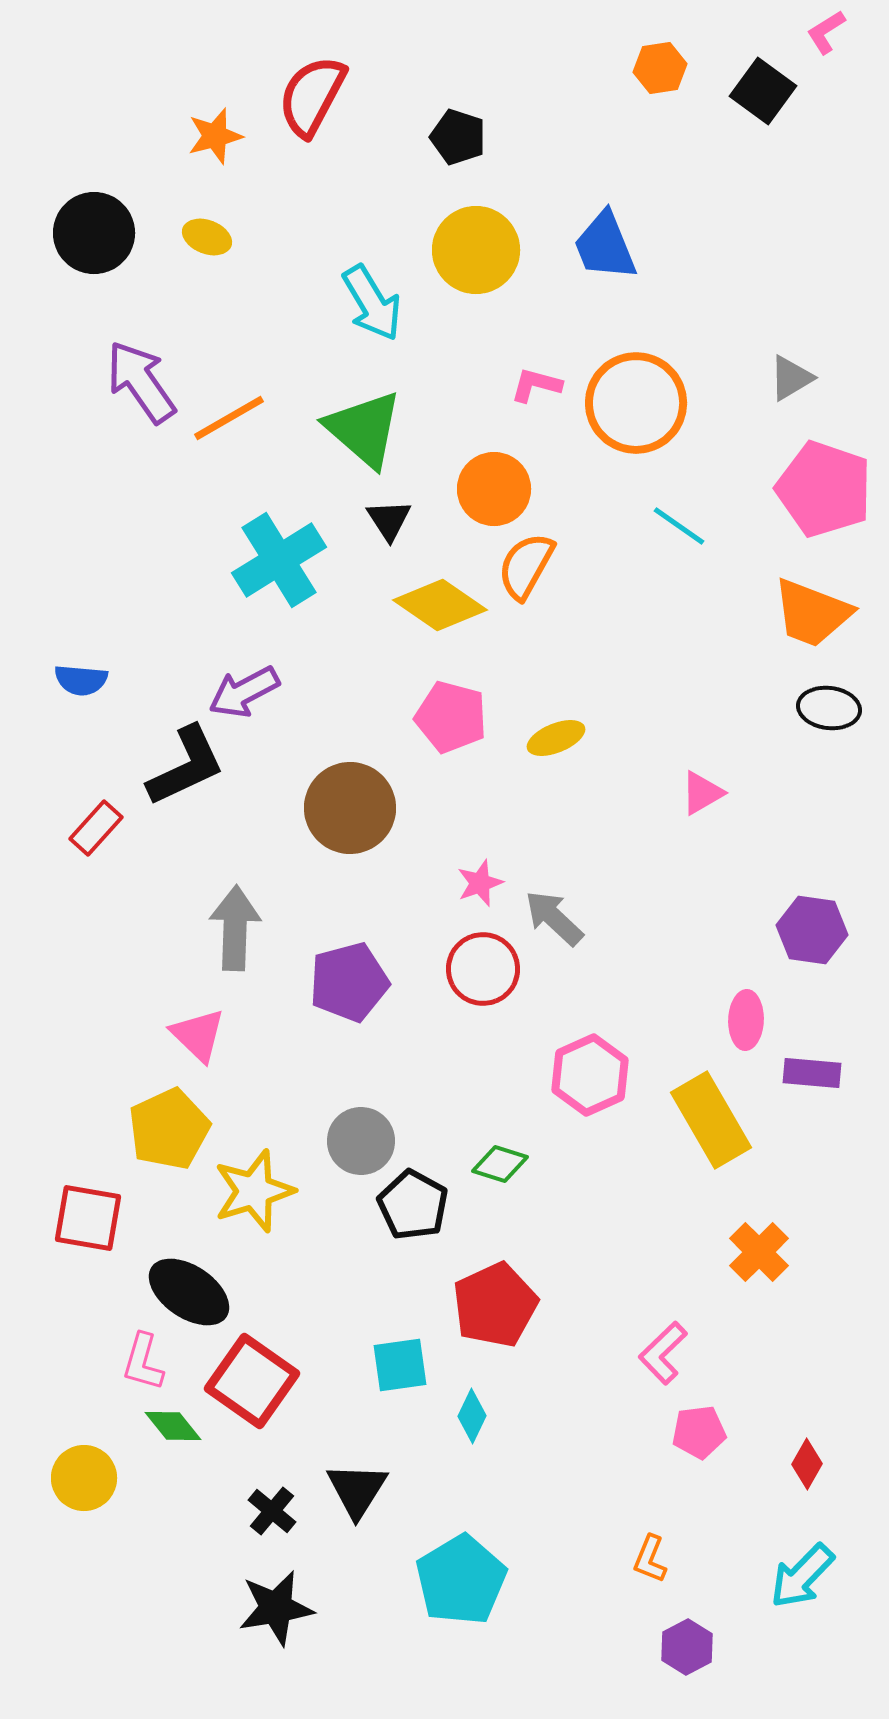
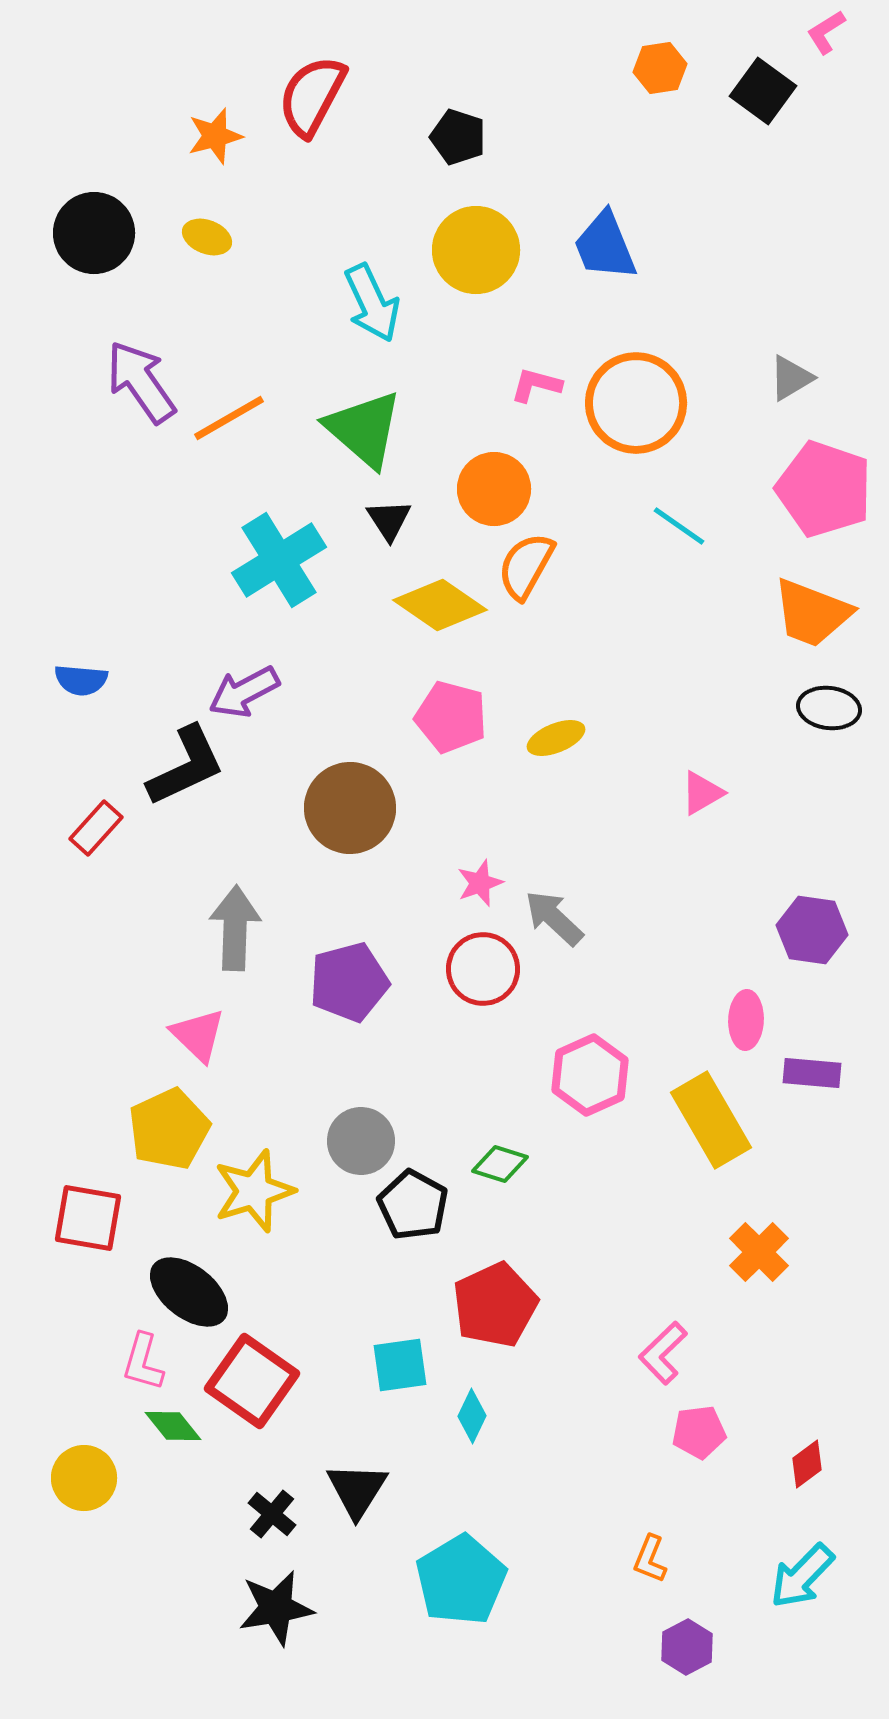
cyan arrow at (372, 303): rotated 6 degrees clockwise
black ellipse at (189, 1292): rotated 4 degrees clockwise
red diamond at (807, 1464): rotated 24 degrees clockwise
black cross at (272, 1511): moved 3 px down
